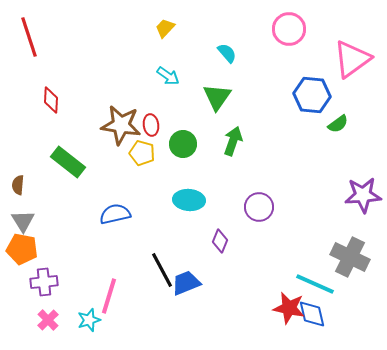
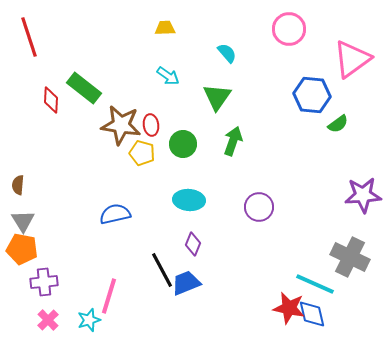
yellow trapezoid: rotated 45 degrees clockwise
green rectangle: moved 16 px right, 74 px up
purple diamond: moved 27 px left, 3 px down
